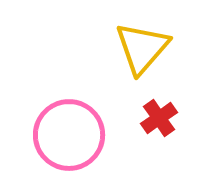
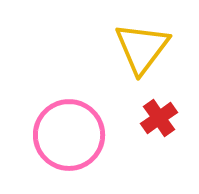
yellow triangle: rotated 4 degrees counterclockwise
